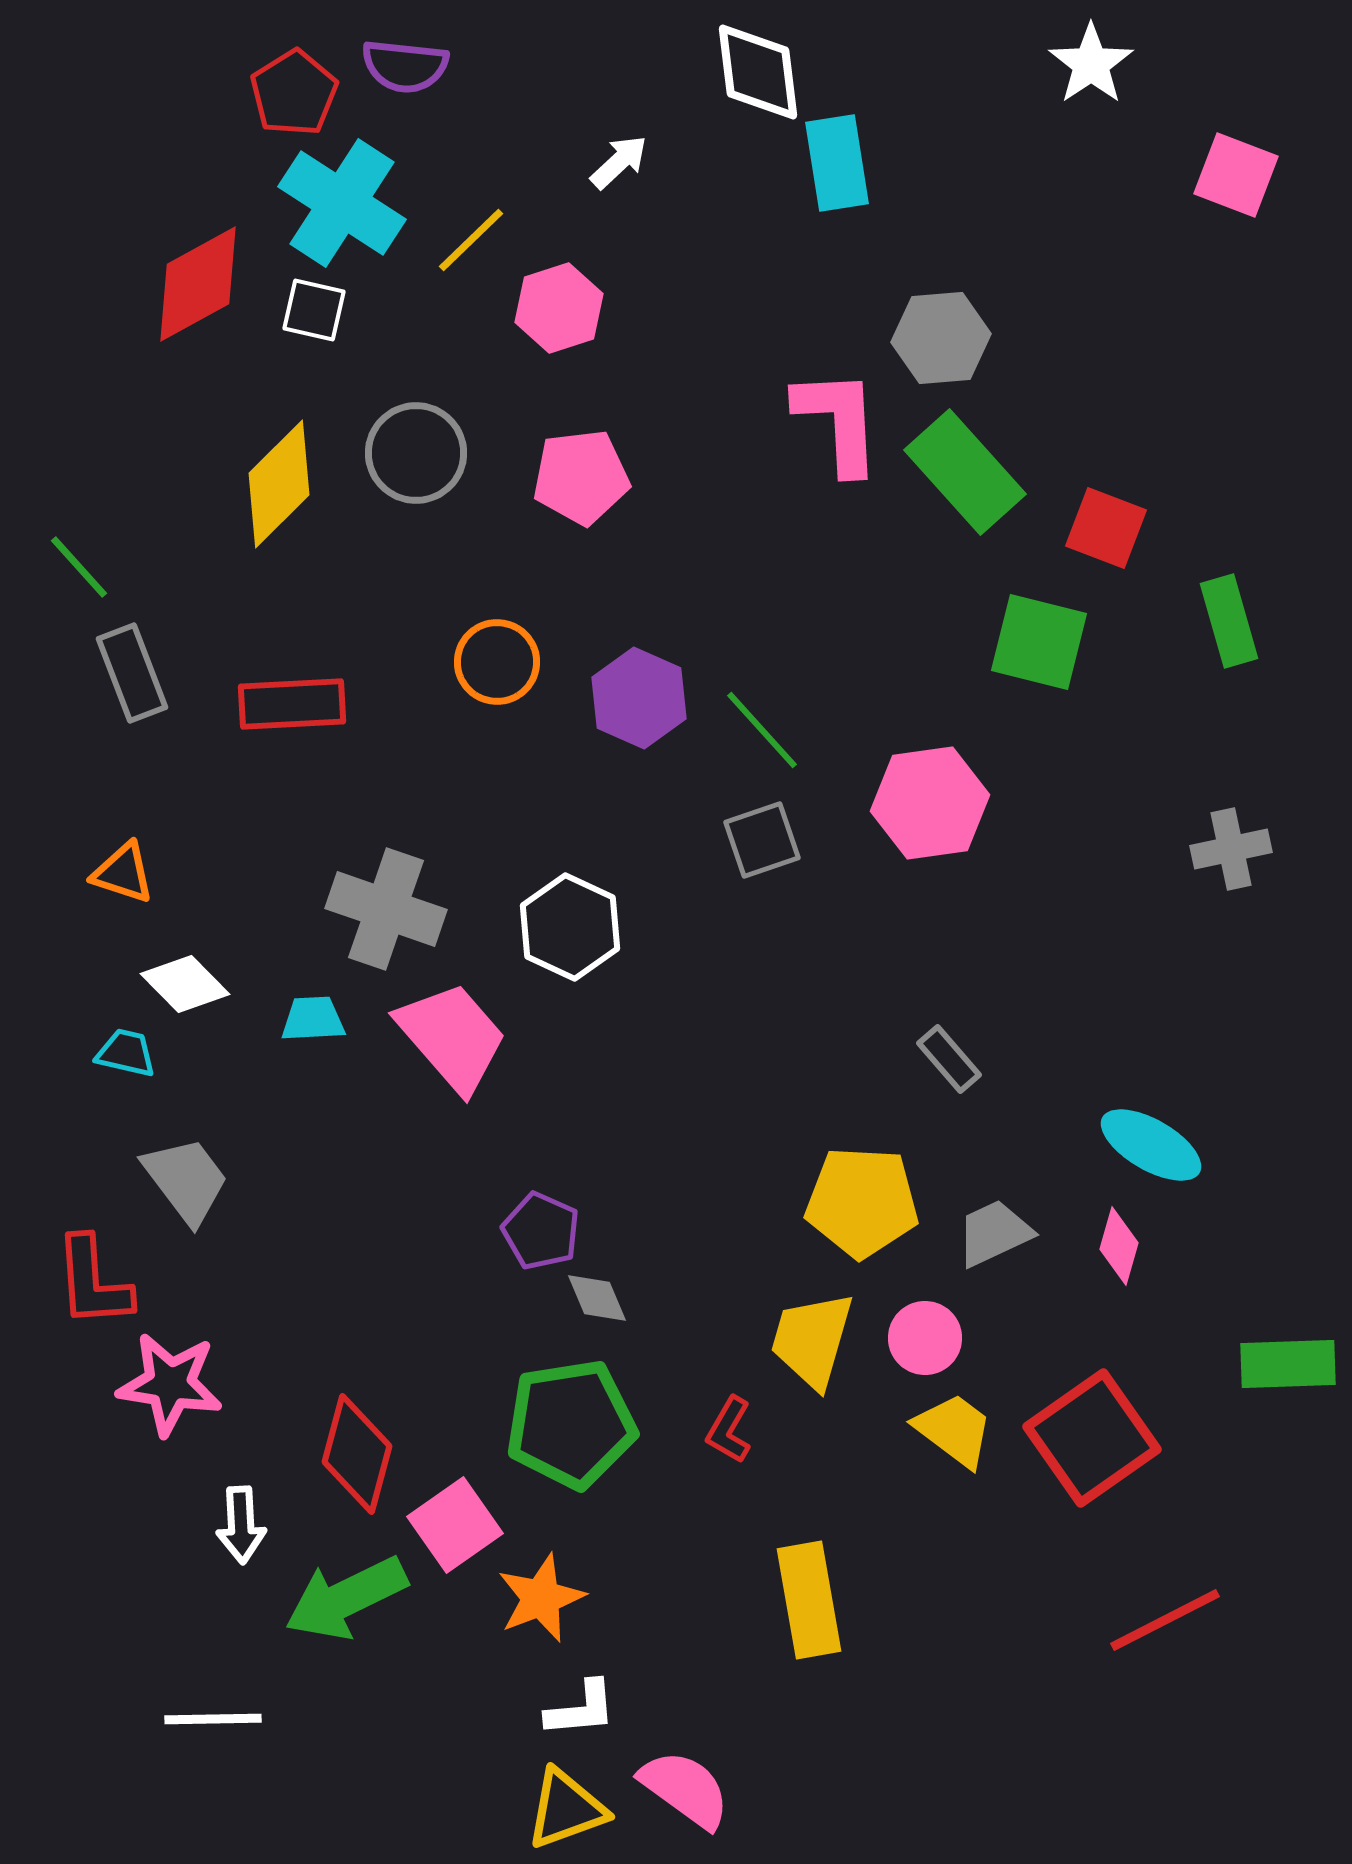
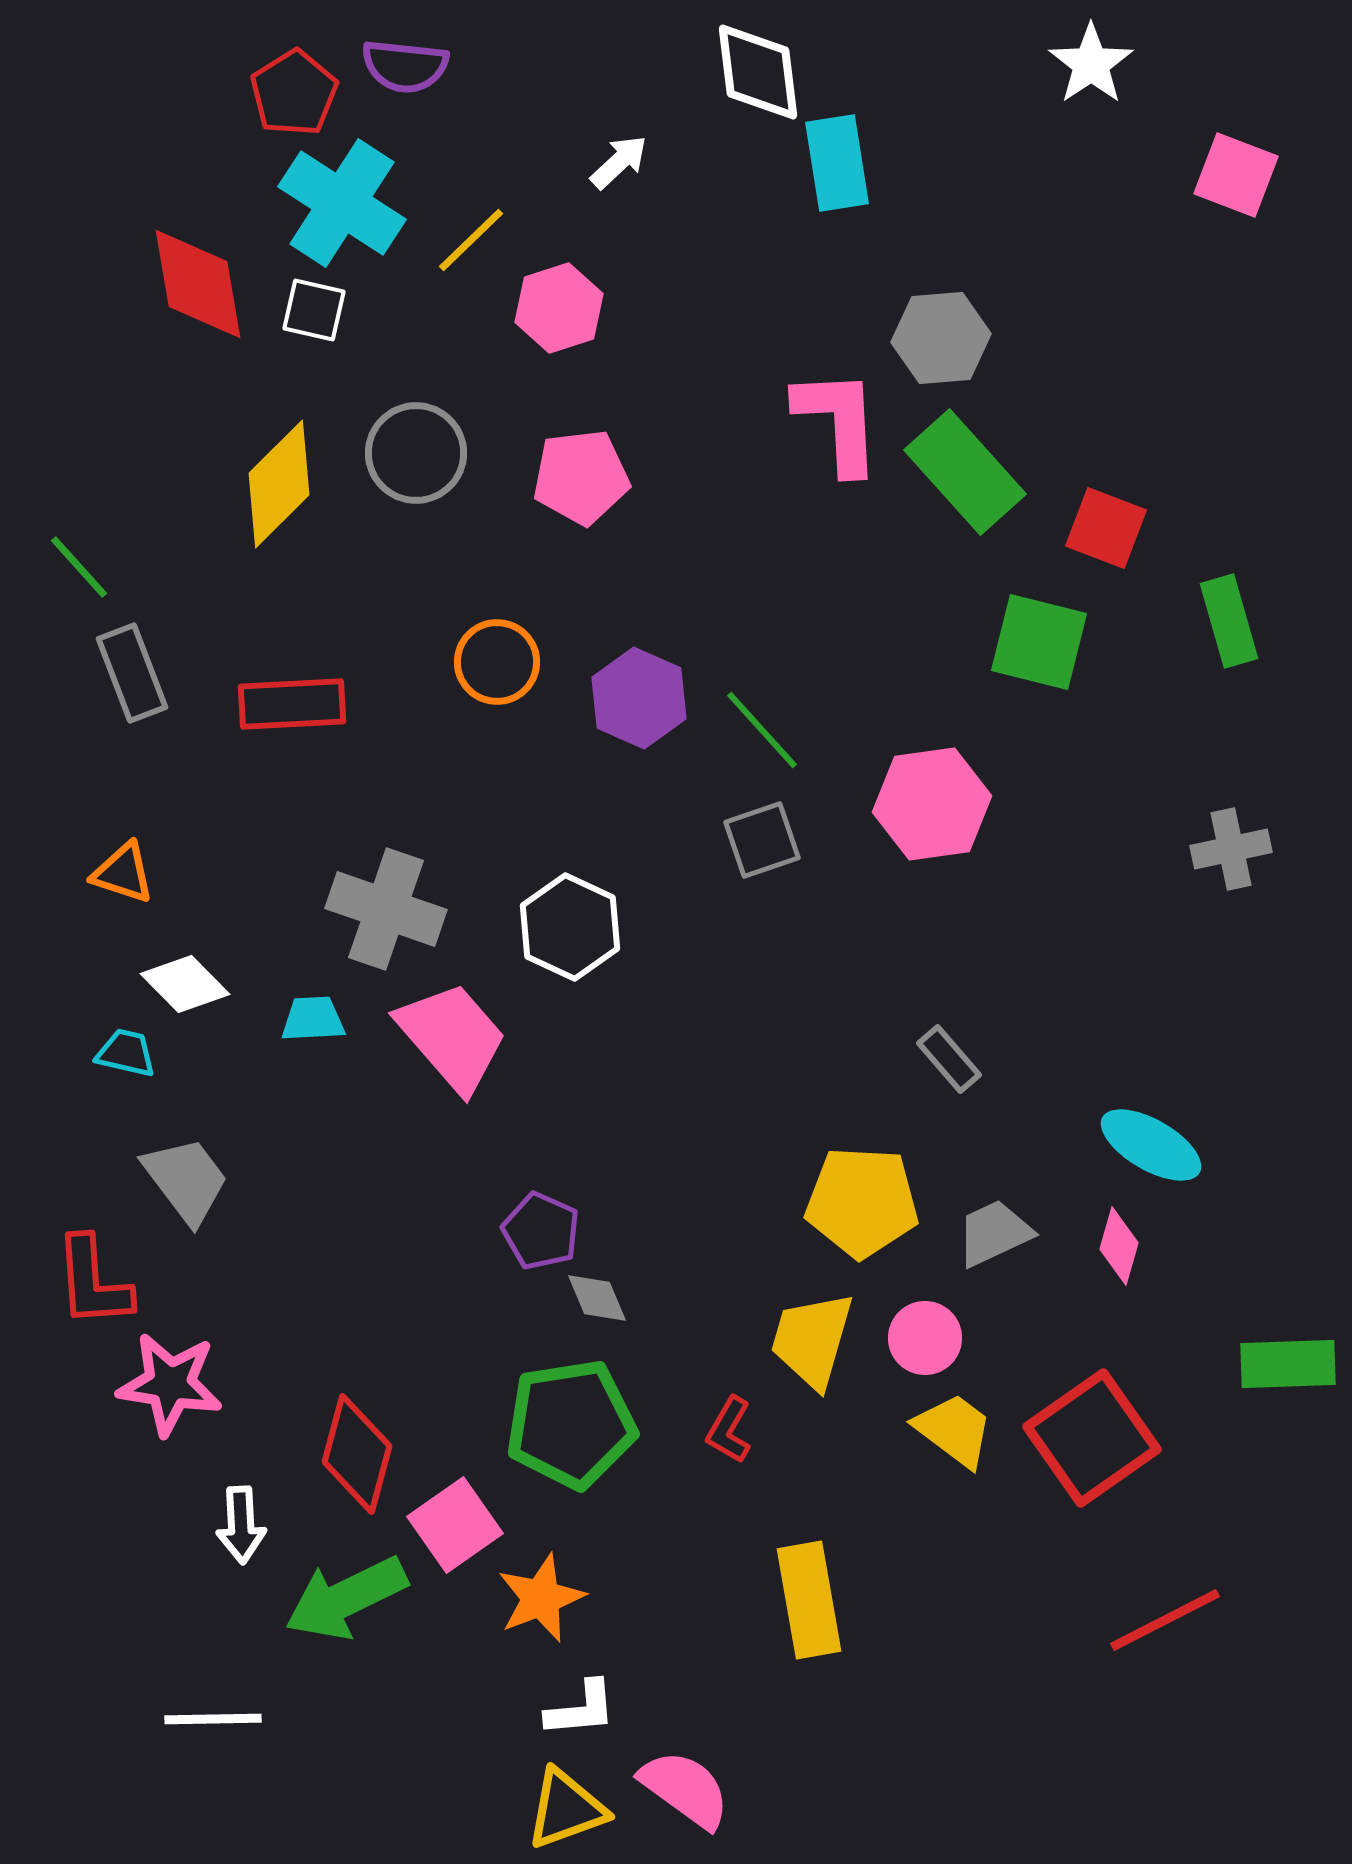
red diamond at (198, 284): rotated 71 degrees counterclockwise
pink hexagon at (930, 803): moved 2 px right, 1 px down
